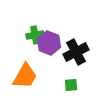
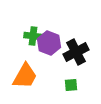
green cross: moved 2 px left, 1 px down; rotated 18 degrees clockwise
